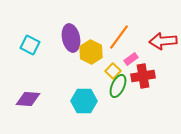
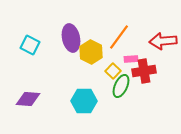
pink rectangle: rotated 32 degrees clockwise
red cross: moved 1 px right, 5 px up
green ellipse: moved 3 px right
